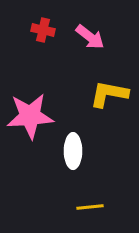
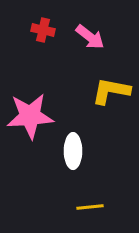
yellow L-shape: moved 2 px right, 3 px up
